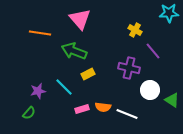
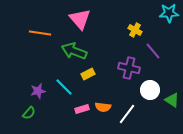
white line: rotated 75 degrees counterclockwise
